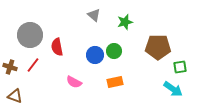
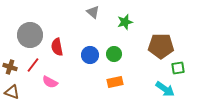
gray triangle: moved 1 px left, 3 px up
brown pentagon: moved 3 px right, 1 px up
green circle: moved 3 px down
blue circle: moved 5 px left
green square: moved 2 px left, 1 px down
pink semicircle: moved 24 px left
cyan arrow: moved 8 px left
brown triangle: moved 3 px left, 4 px up
